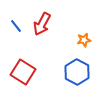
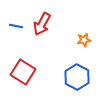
blue line: rotated 40 degrees counterclockwise
blue hexagon: moved 5 px down
